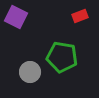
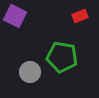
purple square: moved 1 px left, 1 px up
